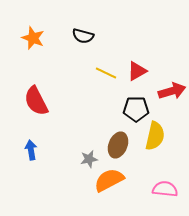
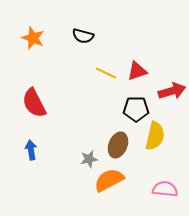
red triangle: rotated 10 degrees clockwise
red semicircle: moved 2 px left, 2 px down
